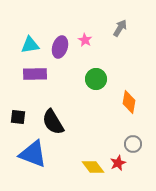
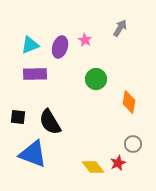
cyan triangle: rotated 12 degrees counterclockwise
black semicircle: moved 3 px left
